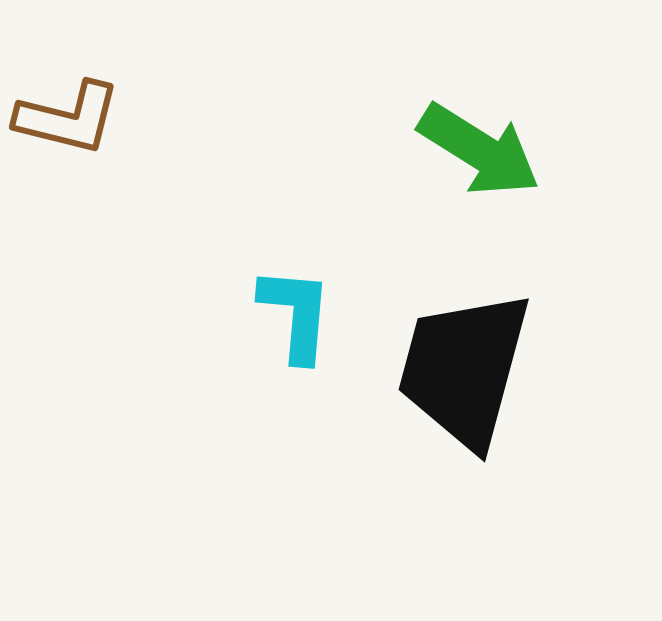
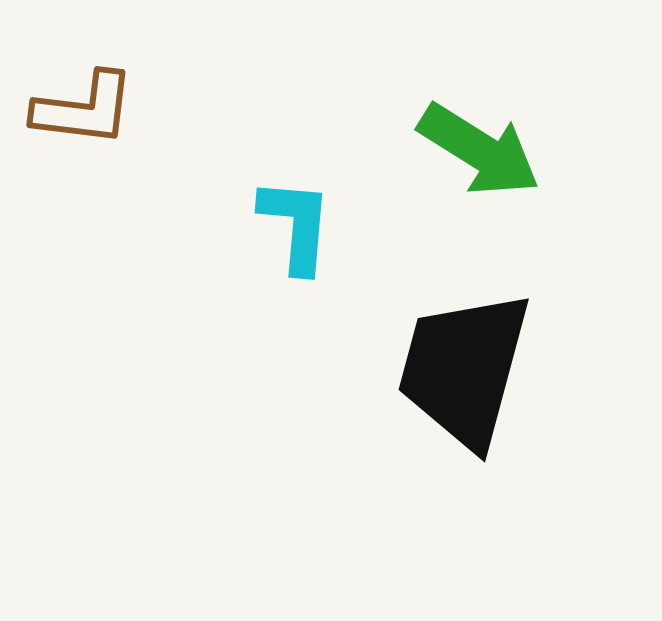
brown L-shape: moved 16 px right, 9 px up; rotated 7 degrees counterclockwise
cyan L-shape: moved 89 px up
